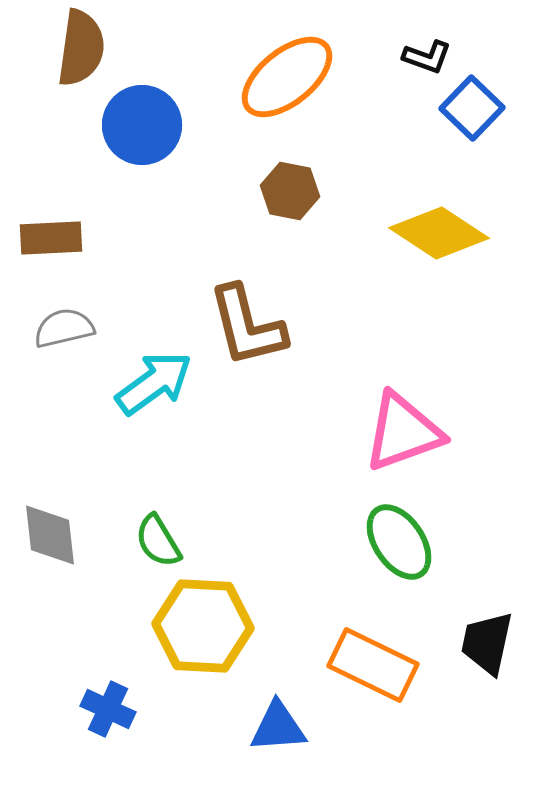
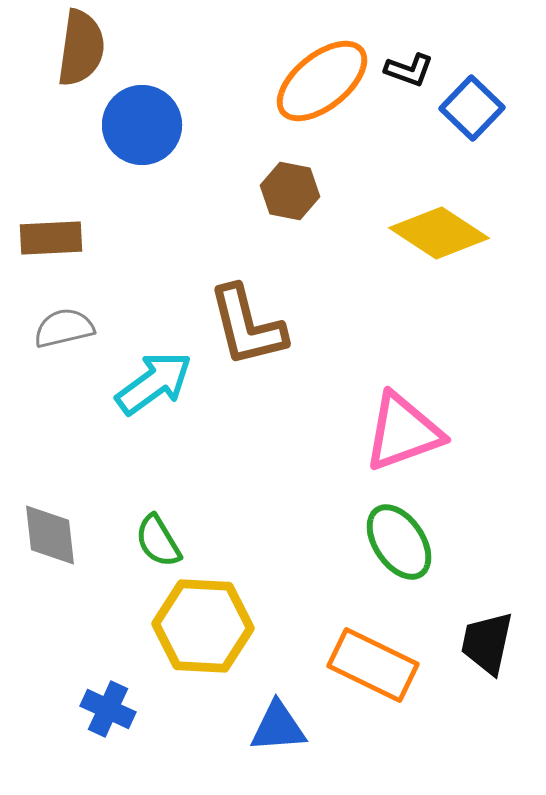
black L-shape: moved 18 px left, 13 px down
orange ellipse: moved 35 px right, 4 px down
